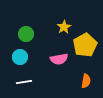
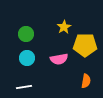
yellow pentagon: rotated 30 degrees clockwise
cyan circle: moved 7 px right, 1 px down
white line: moved 5 px down
